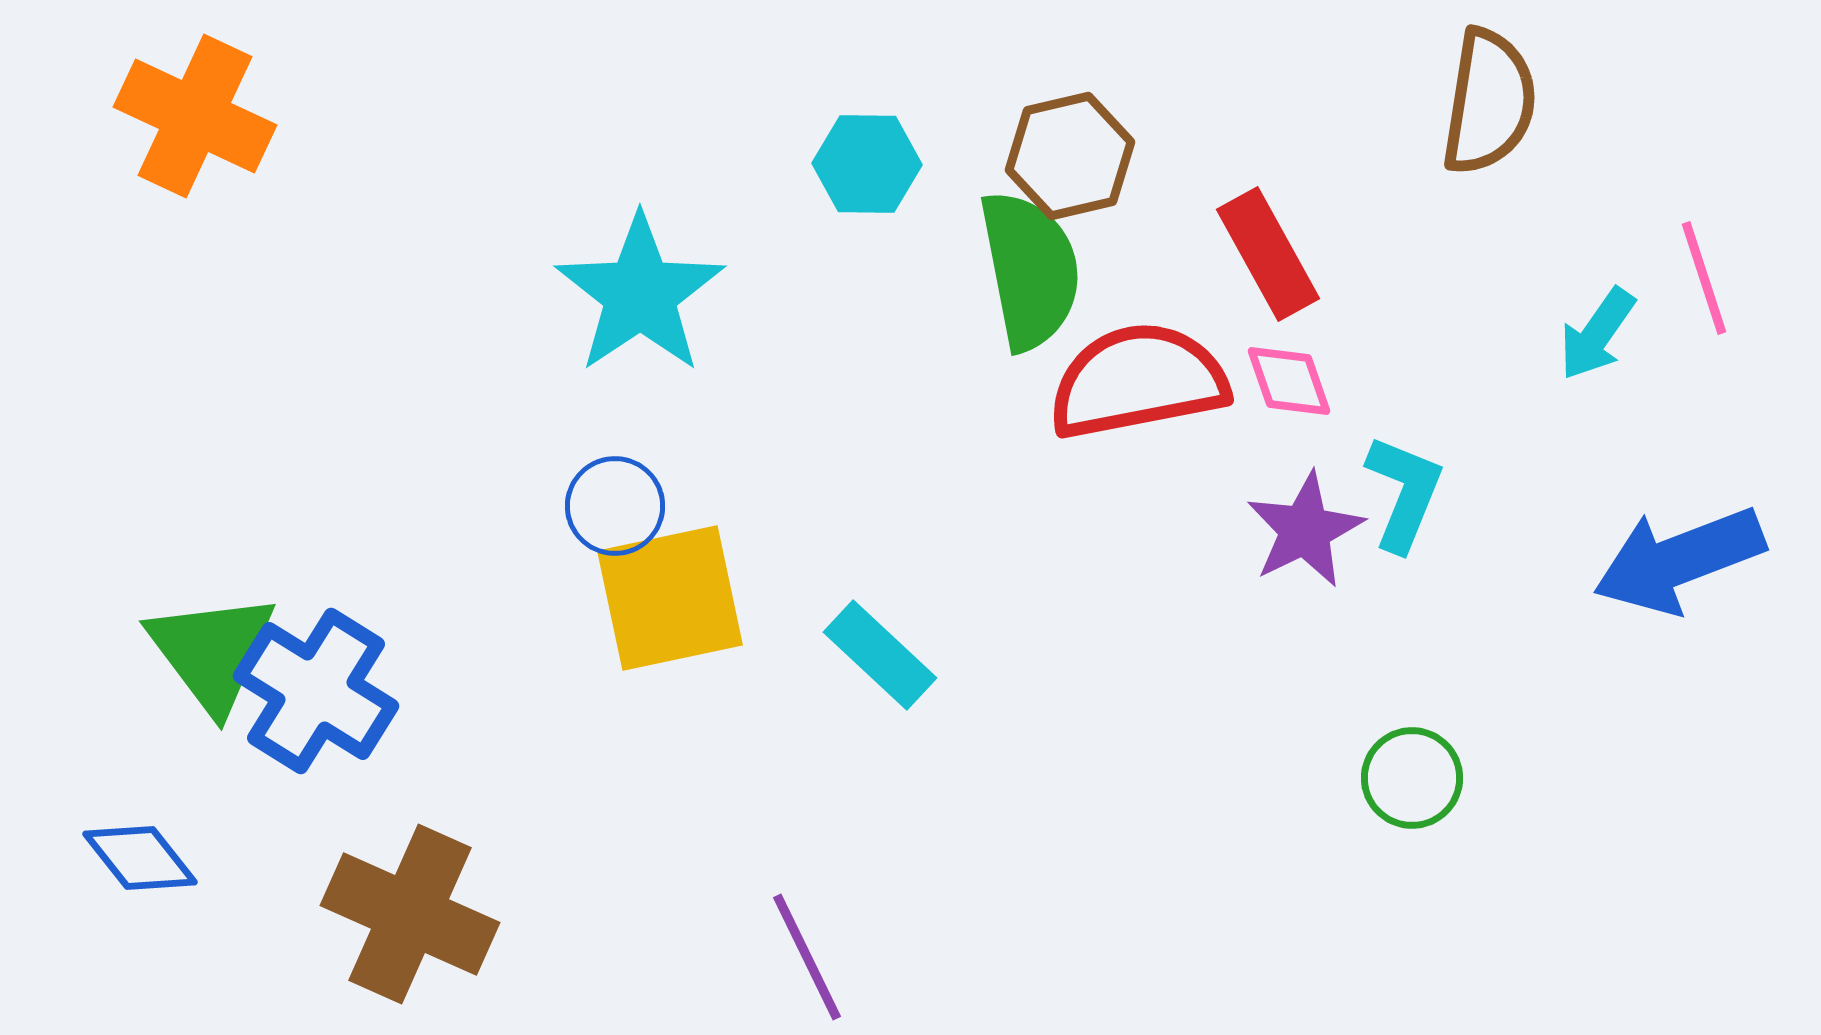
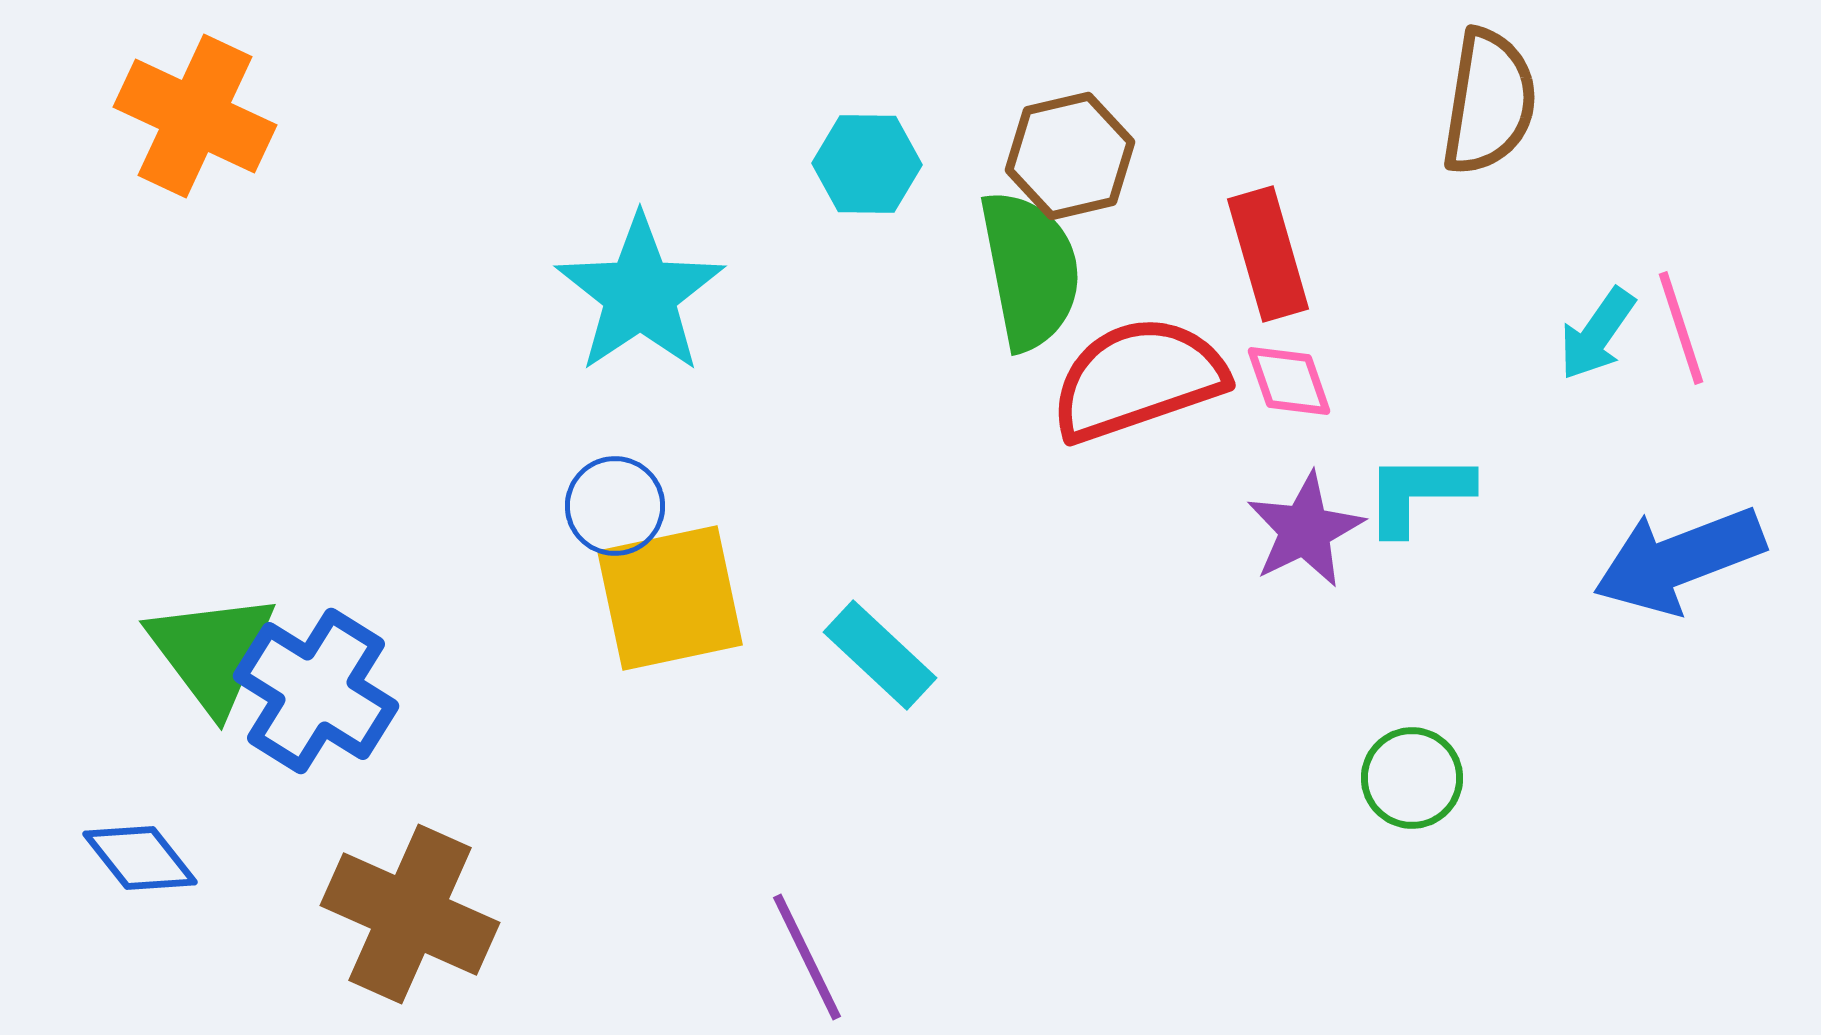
red rectangle: rotated 13 degrees clockwise
pink line: moved 23 px left, 50 px down
red semicircle: moved 2 px up; rotated 8 degrees counterclockwise
cyan L-shape: moved 14 px right; rotated 112 degrees counterclockwise
